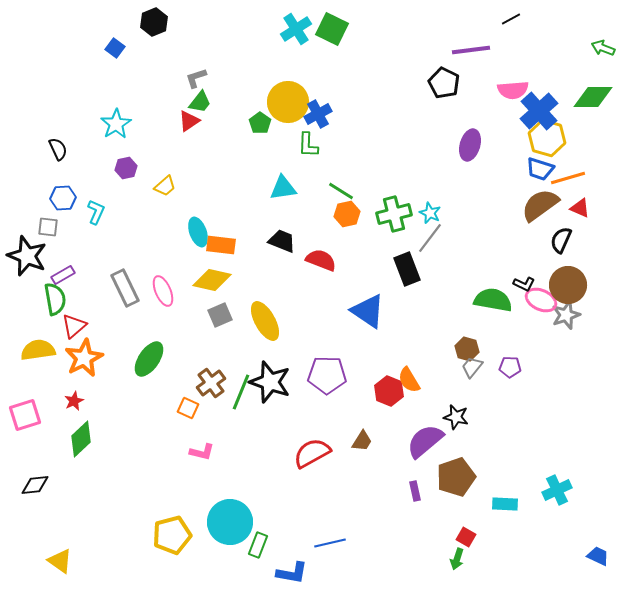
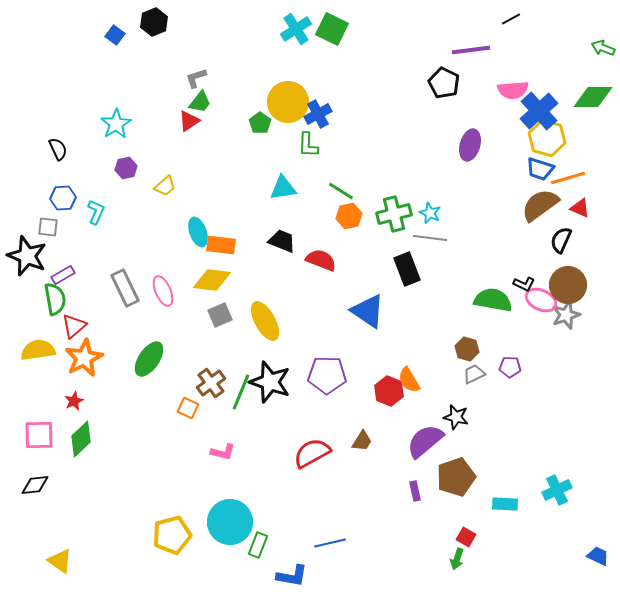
blue square at (115, 48): moved 13 px up
orange hexagon at (347, 214): moved 2 px right, 2 px down
gray line at (430, 238): rotated 60 degrees clockwise
yellow diamond at (212, 280): rotated 6 degrees counterclockwise
gray trapezoid at (472, 367): moved 2 px right, 7 px down; rotated 25 degrees clockwise
pink square at (25, 415): moved 14 px right, 20 px down; rotated 16 degrees clockwise
pink L-shape at (202, 452): moved 21 px right
blue L-shape at (292, 573): moved 3 px down
